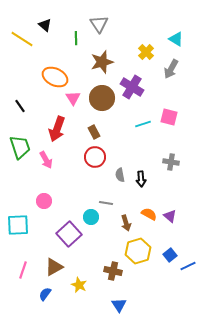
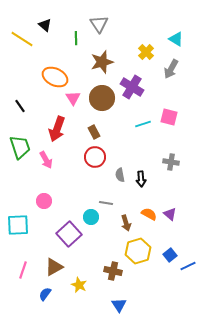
purple triangle: moved 2 px up
